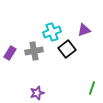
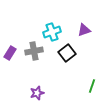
black square: moved 4 px down
green line: moved 2 px up
